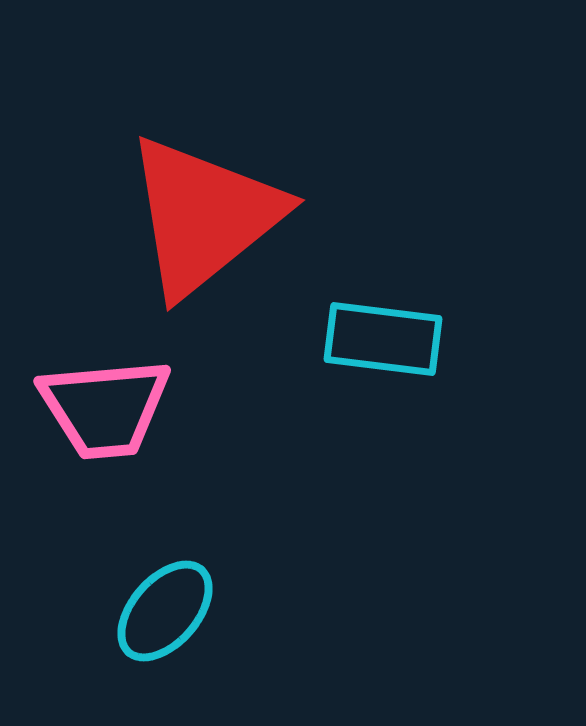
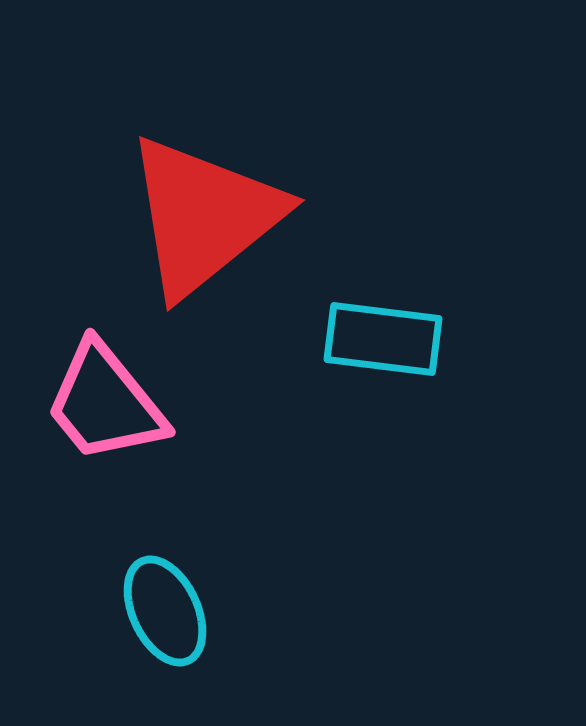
pink trapezoid: moved 5 px up; rotated 56 degrees clockwise
cyan ellipse: rotated 66 degrees counterclockwise
